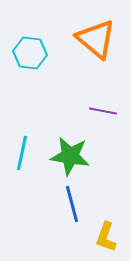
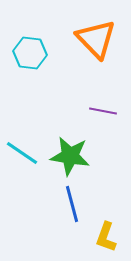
orange triangle: rotated 6 degrees clockwise
cyan line: rotated 68 degrees counterclockwise
